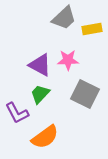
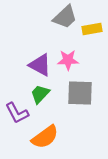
gray trapezoid: moved 1 px right, 1 px up
gray square: moved 5 px left, 1 px up; rotated 24 degrees counterclockwise
